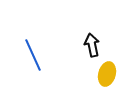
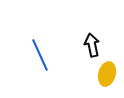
blue line: moved 7 px right
